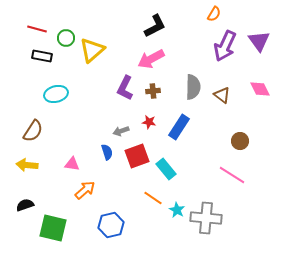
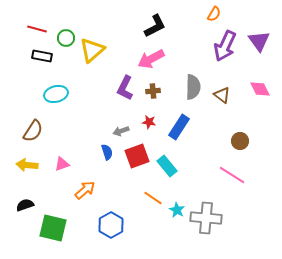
pink triangle: moved 10 px left; rotated 28 degrees counterclockwise
cyan rectangle: moved 1 px right, 3 px up
blue hexagon: rotated 15 degrees counterclockwise
